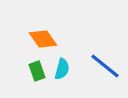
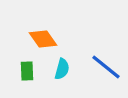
blue line: moved 1 px right, 1 px down
green rectangle: moved 10 px left; rotated 18 degrees clockwise
